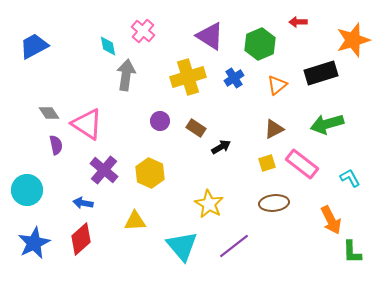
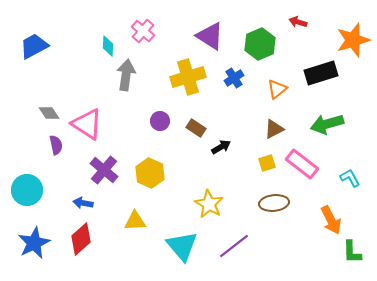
red arrow: rotated 18 degrees clockwise
cyan diamond: rotated 15 degrees clockwise
orange triangle: moved 4 px down
